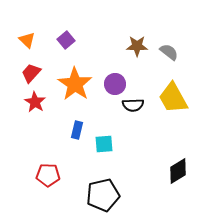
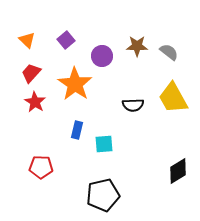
purple circle: moved 13 px left, 28 px up
red pentagon: moved 7 px left, 8 px up
